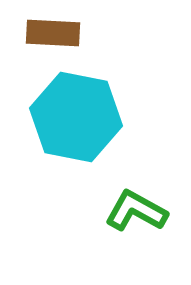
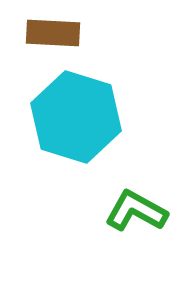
cyan hexagon: rotated 6 degrees clockwise
